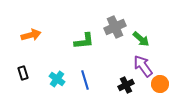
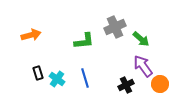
black rectangle: moved 15 px right
blue line: moved 2 px up
